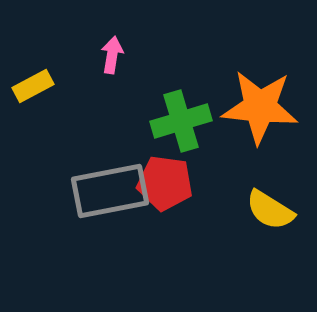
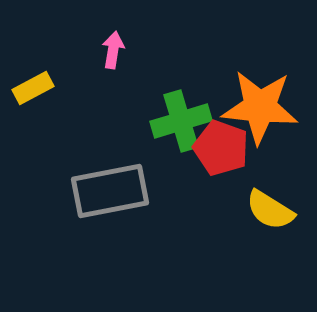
pink arrow: moved 1 px right, 5 px up
yellow rectangle: moved 2 px down
red pentagon: moved 56 px right, 35 px up; rotated 12 degrees clockwise
